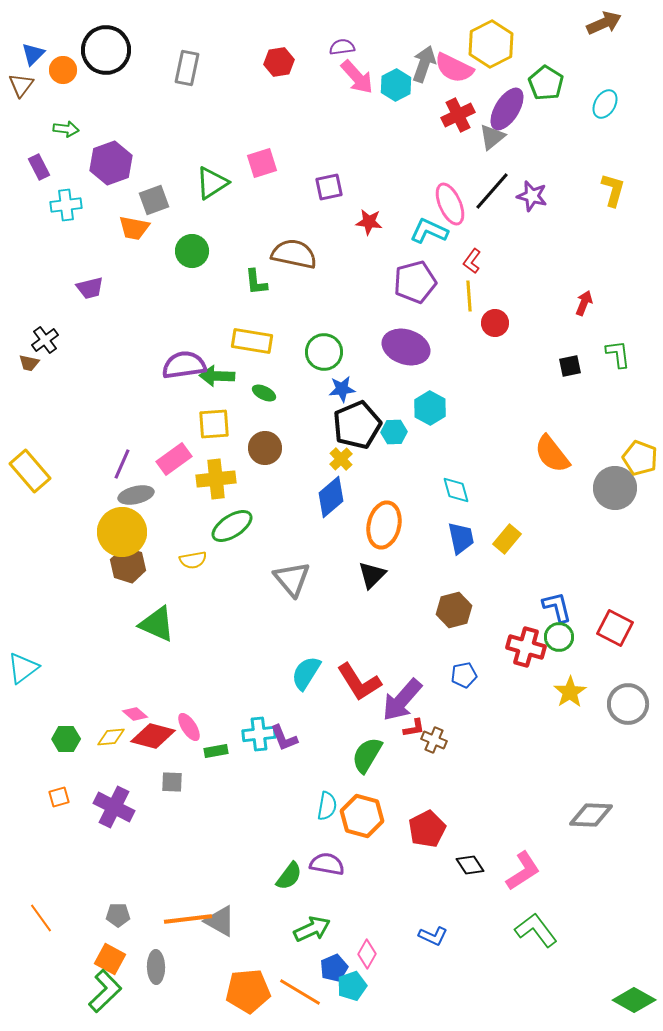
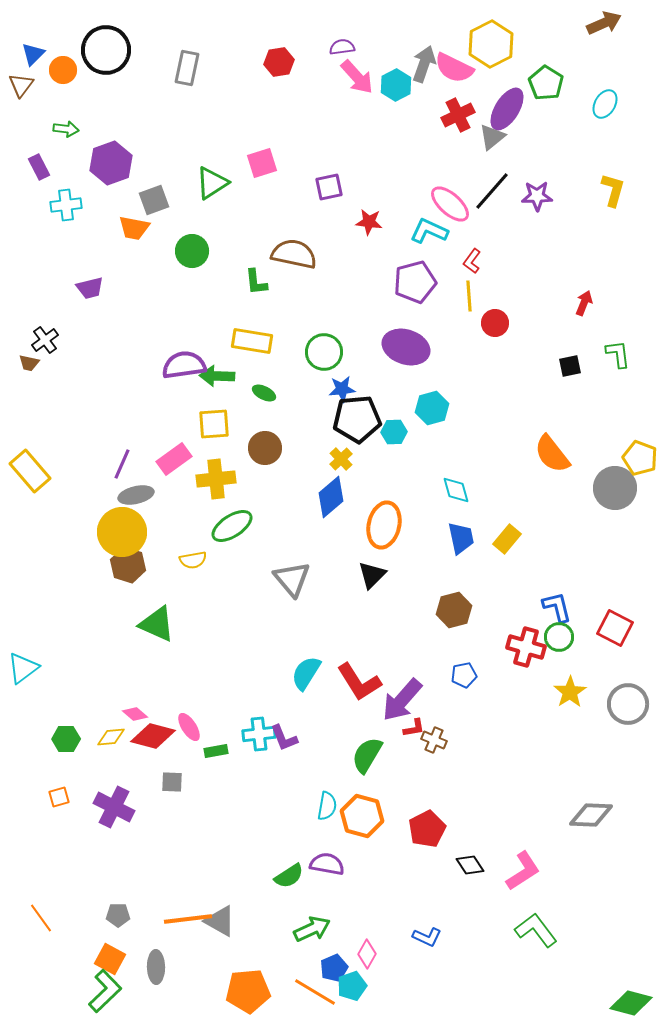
purple star at (532, 196): moved 5 px right; rotated 16 degrees counterclockwise
pink ellipse at (450, 204): rotated 24 degrees counterclockwise
cyan hexagon at (430, 408): moved 2 px right; rotated 16 degrees clockwise
black pentagon at (357, 425): moved 6 px up; rotated 18 degrees clockwise
green semicircle at (289, 876): rotated 20 degrees clockwise
blue L-shape at (433, 936): moved 6 px left, 1 px down
orange line at (300, 992): moved 15 px right
green diamond at (634, 1000): moved 3 px left, 3 px down; rotated 15 degrees counterclockwise
